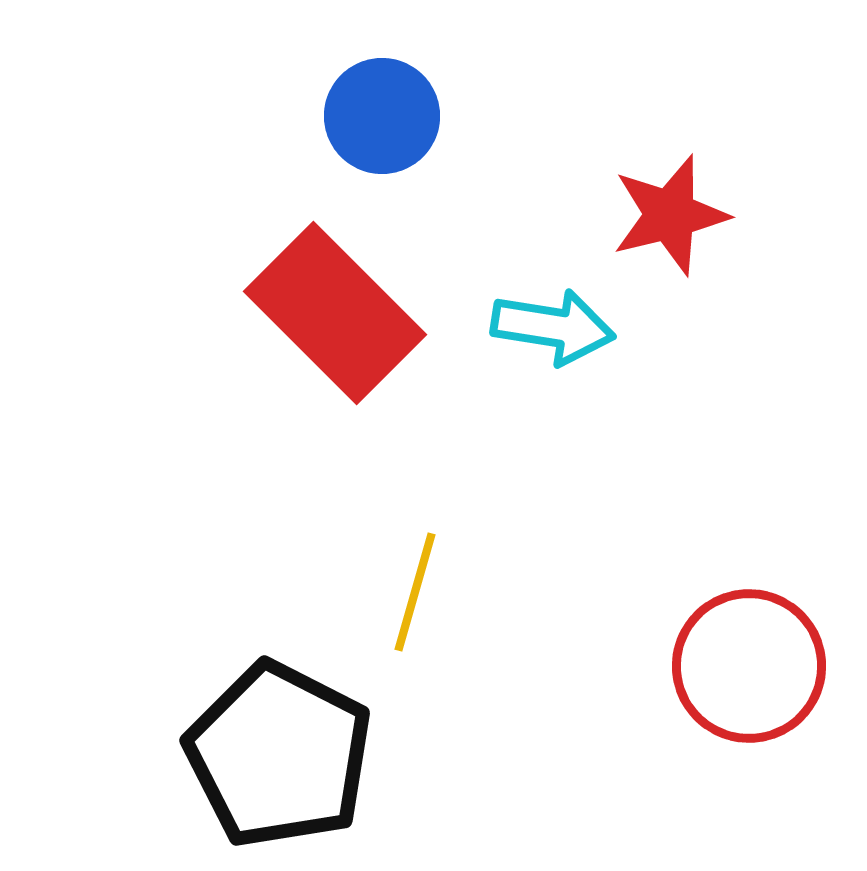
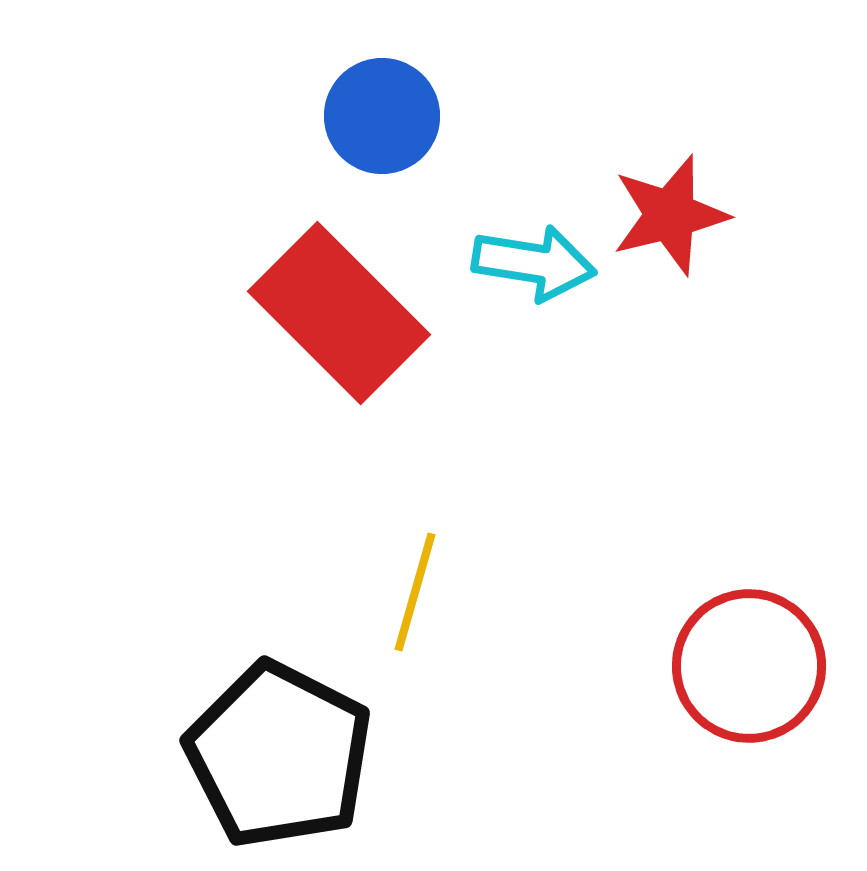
red rectangle: moved 4 px right
cyan arrow: moved 19 px left, 64 px up
